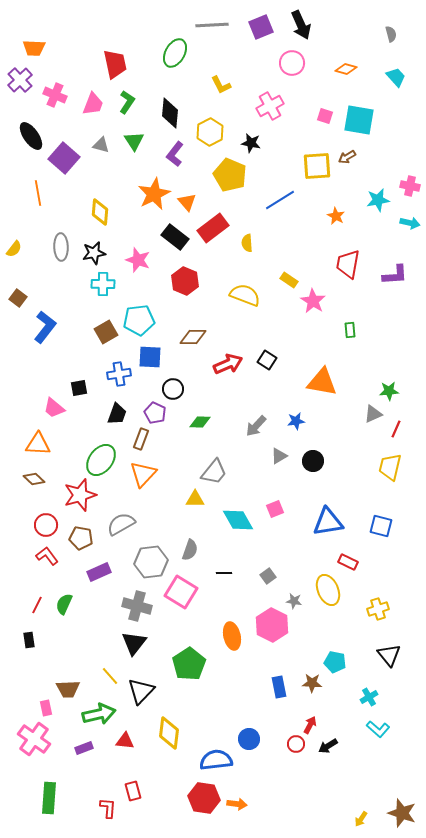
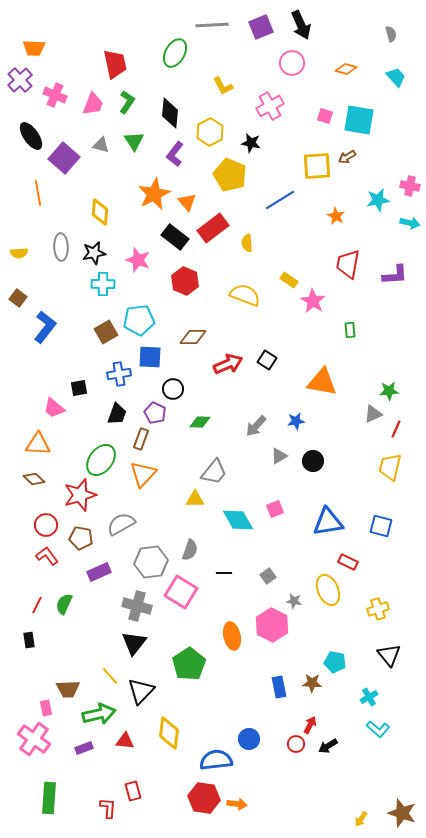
yellow L-shape at (221, 85): moved 2 px right, 1 px down
yellow semicircle at (14, 249): moved 5 px right, 4 px down; rotated 48 degrees clockwise
